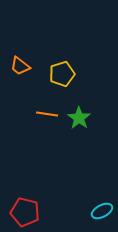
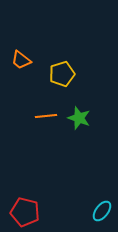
orange trapezoid: moved 1 px right, 6 px up
orange line: moved 1 px left, 2 px down; rotated 15 degrees counterclockwise
green star: rotated 15 degrees counterclockwise
cyan ellipse: rotated 25 degrees counterclockwise
